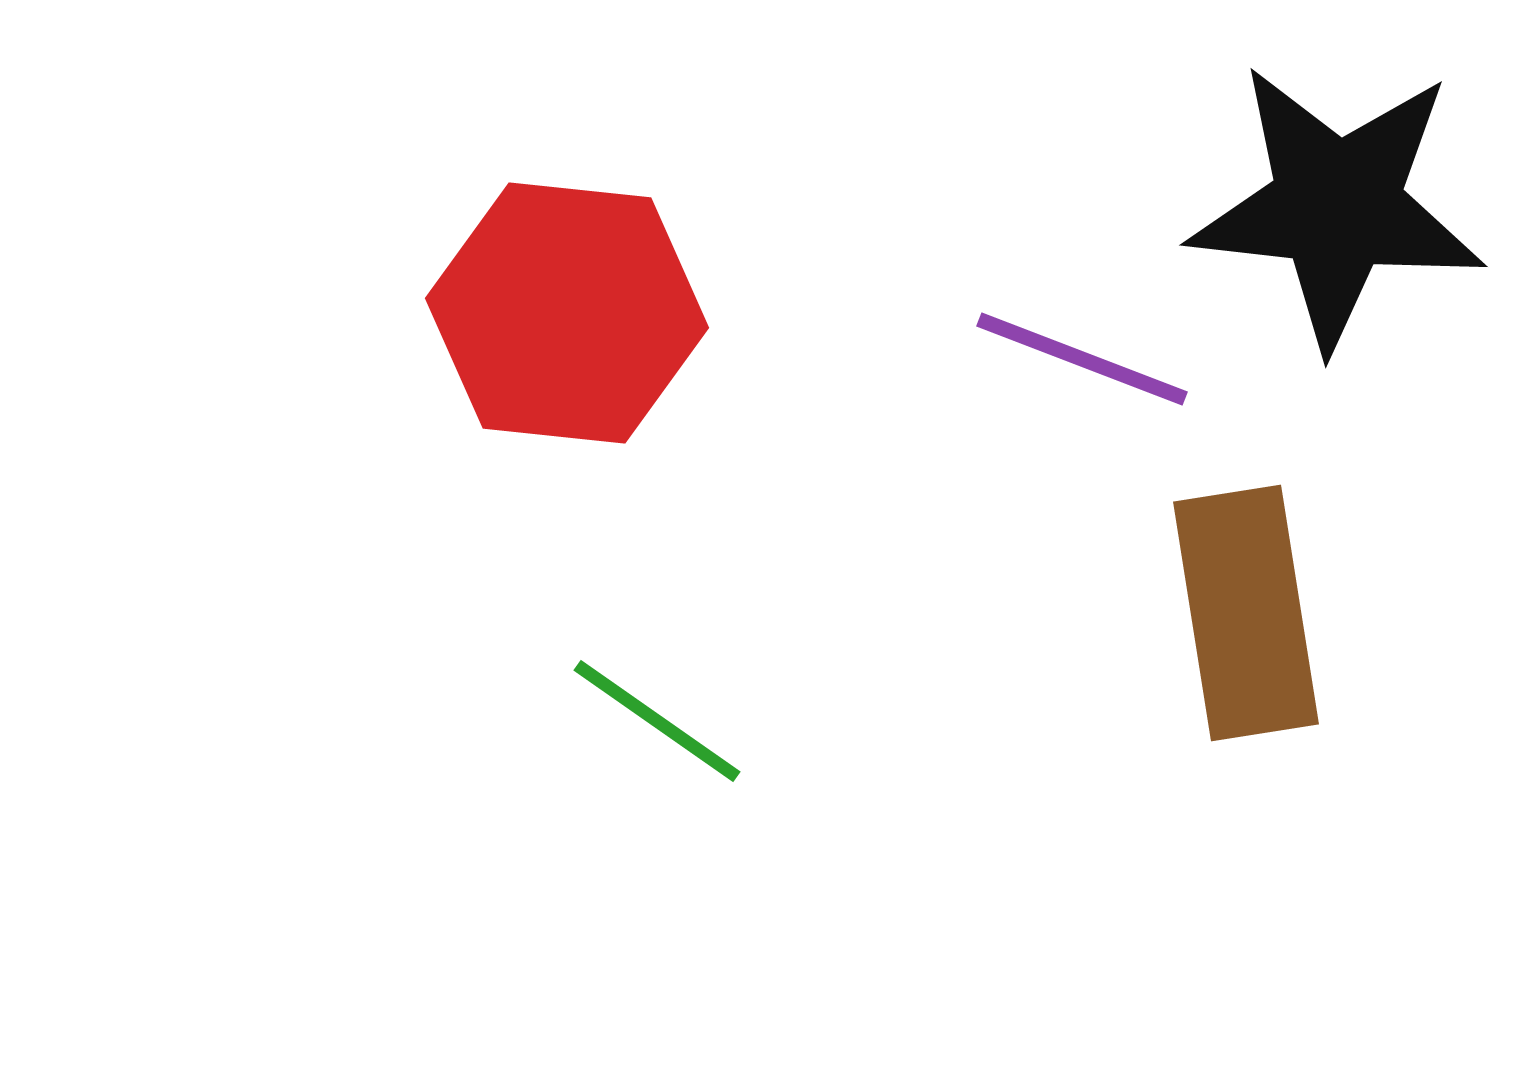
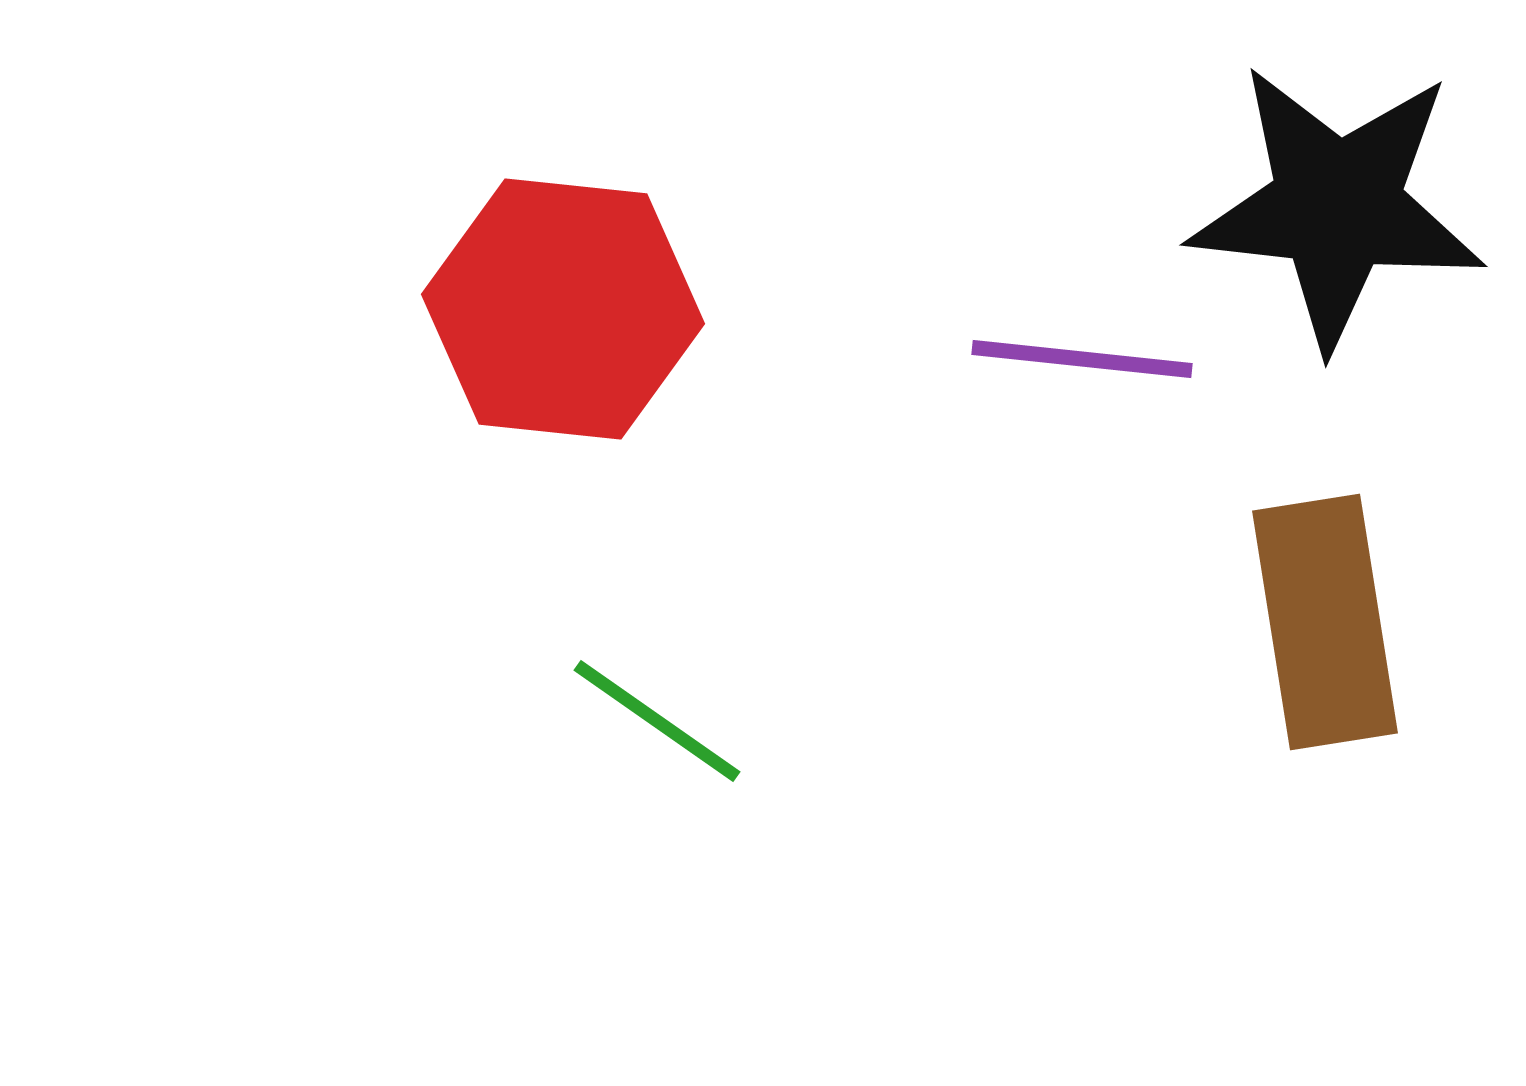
red hexagon: moved 4 px left, 4 px up
purple line: rotated 15 degrees counterclockwise
brown rectangle: moved 79 px right, 9 px down
